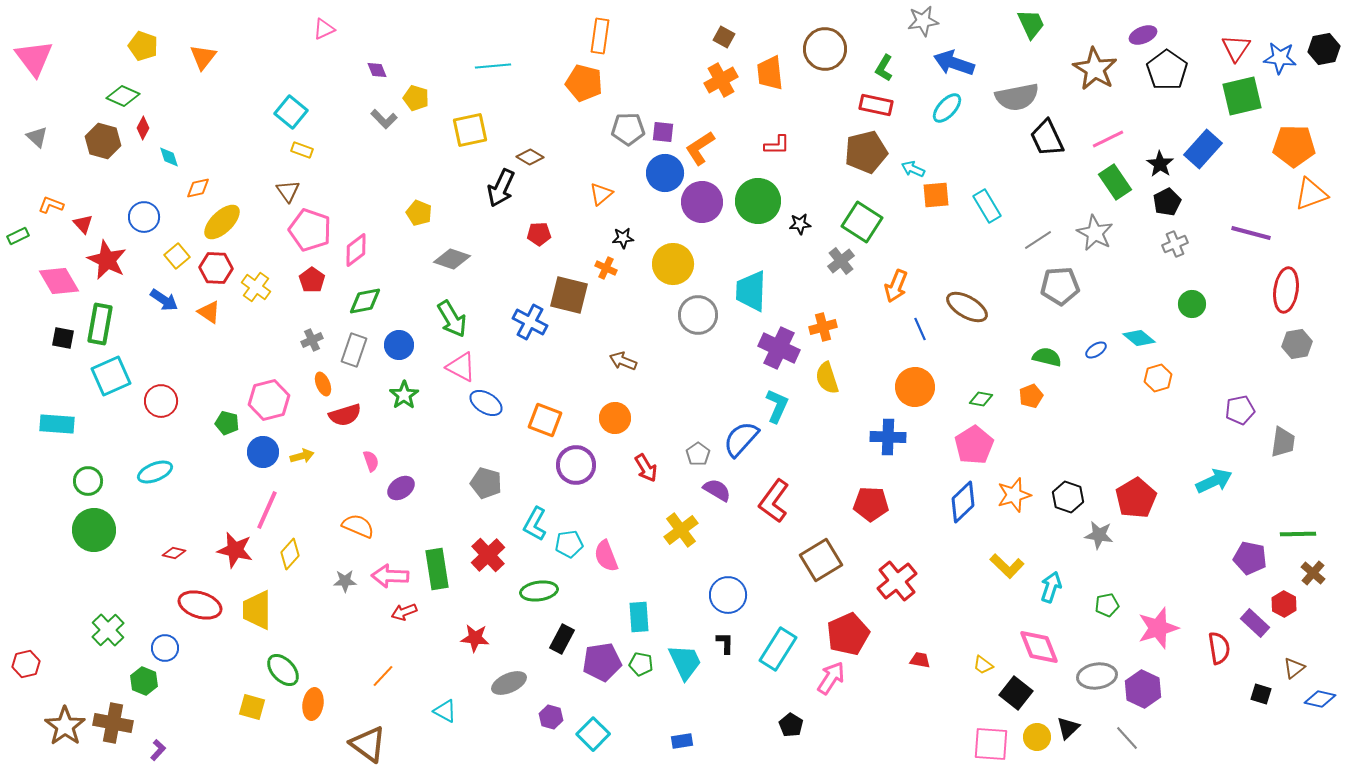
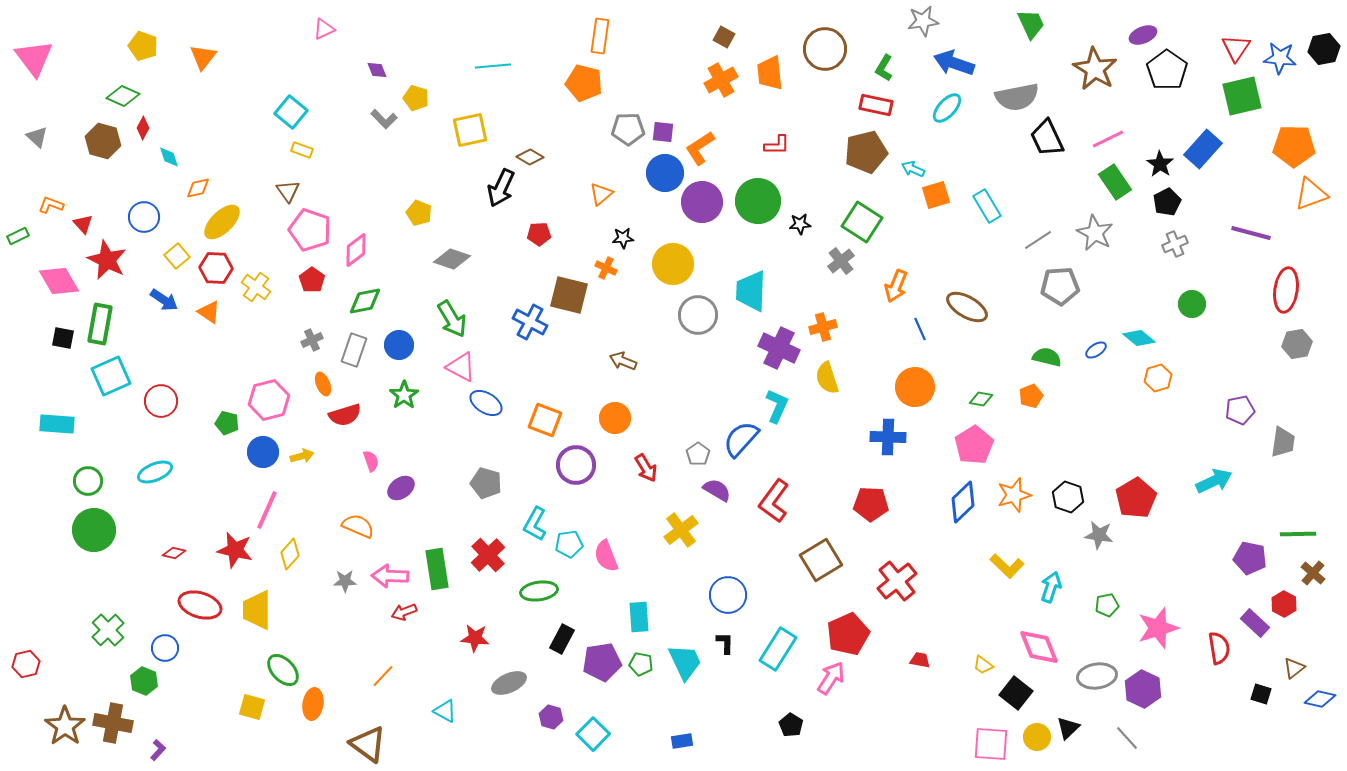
orange square at (936, 195): rotated 12 degrees counterclockwise
